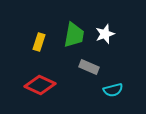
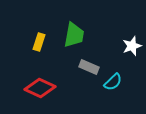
white star: moved 27 px right, 12 px down
red diamond: moved 3 px down
cyan semicircle: moved 8 px up; rotated 30 degrees counterclockwise
